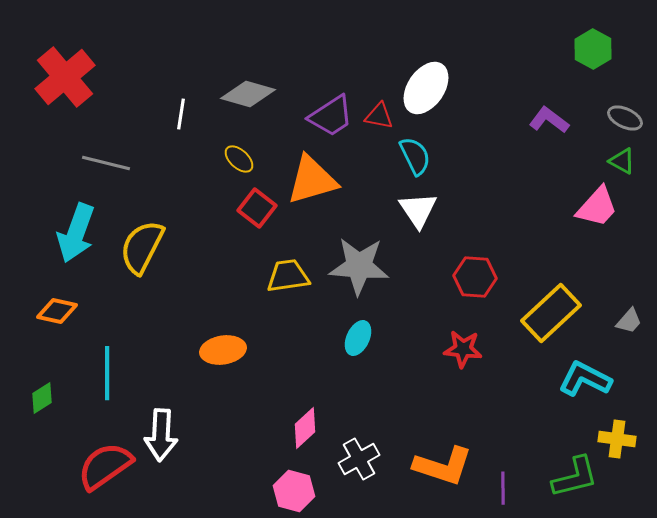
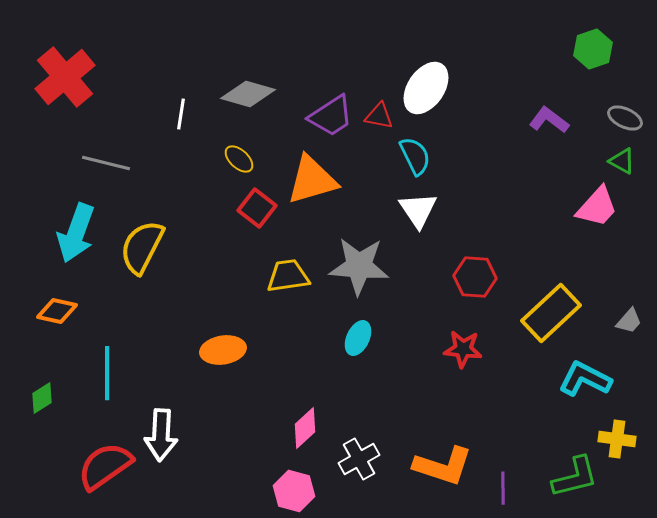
green hexagon: rotated 12 degrees clockwise
